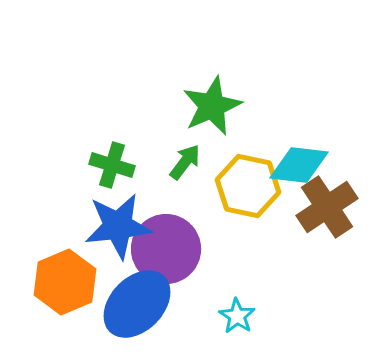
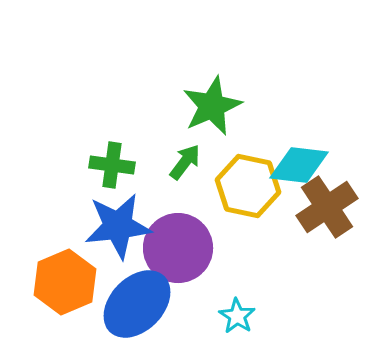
green cross: rotated 9 degrees counterclockwise
purple circle: moved 12 px right, 1 px up
